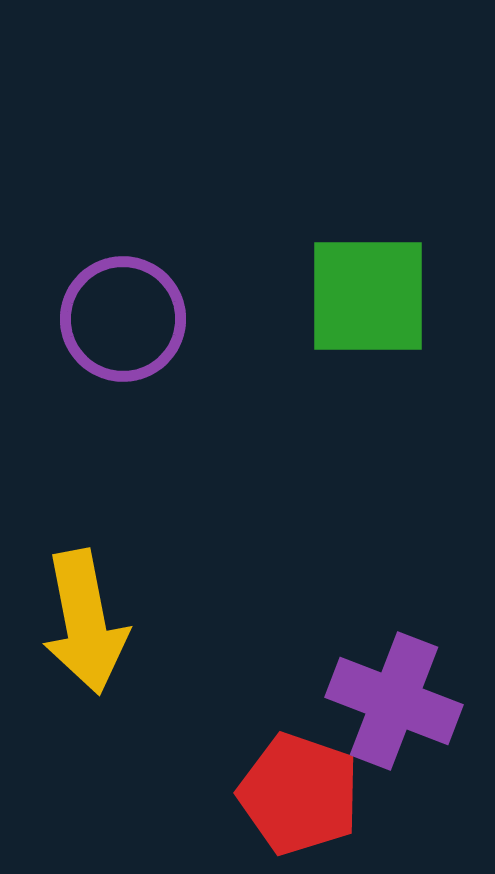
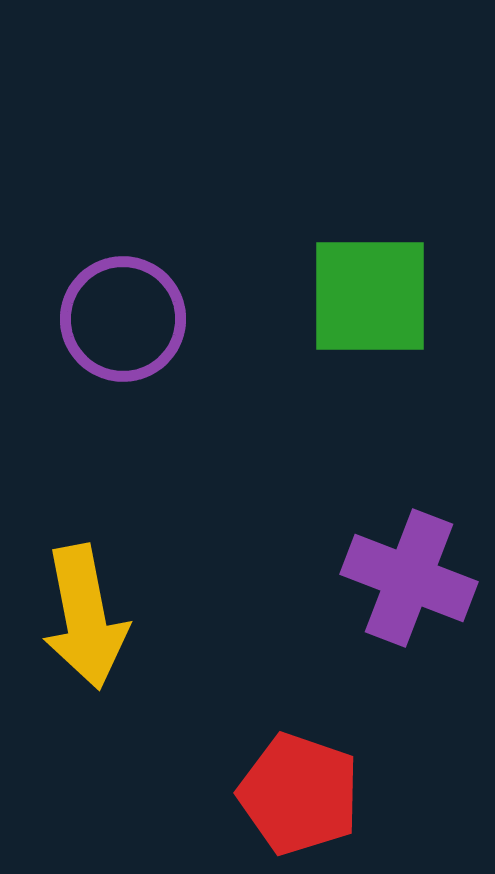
green square: moved 2 px right
yellow arrow: moved 5 px up
purple cross: moved 15 px right, 123 px up
